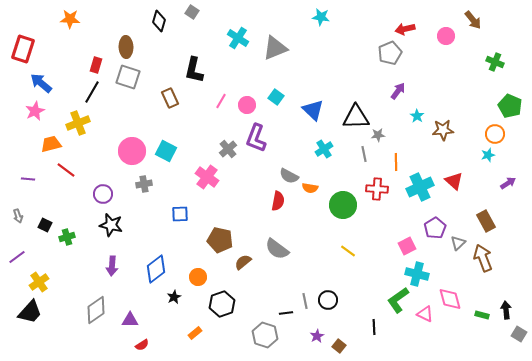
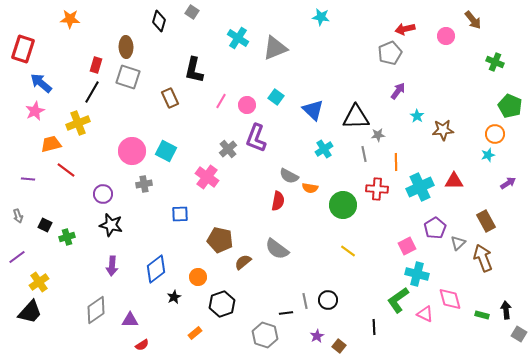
red triangle at (454, 181): rotated 42 degrees counterclockwise
